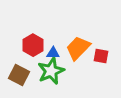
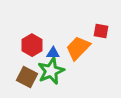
red hexagon: moved 1 px left
red square: moved 25 px up
brown square: moved 8 px right, 2 px down
